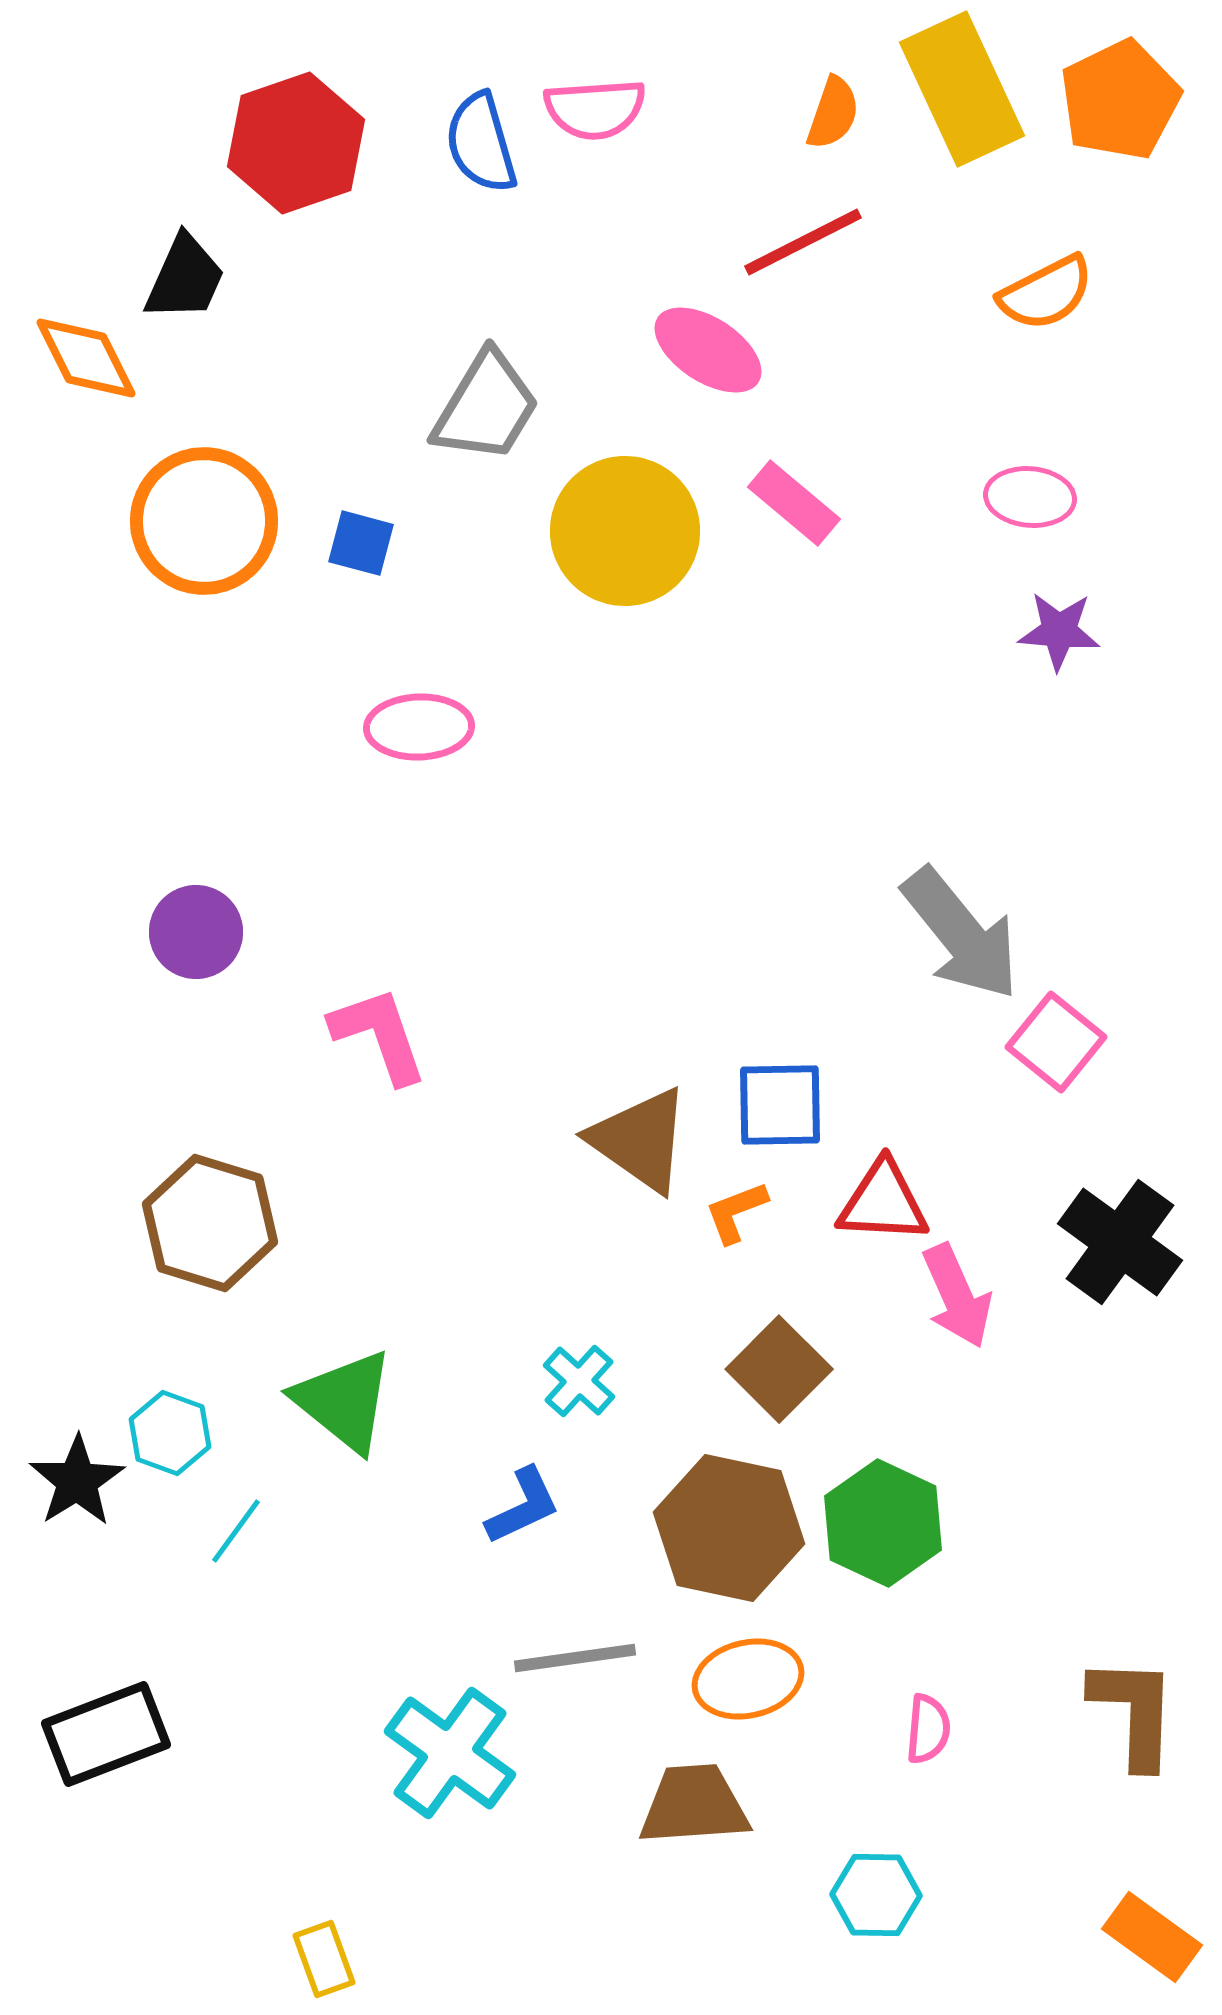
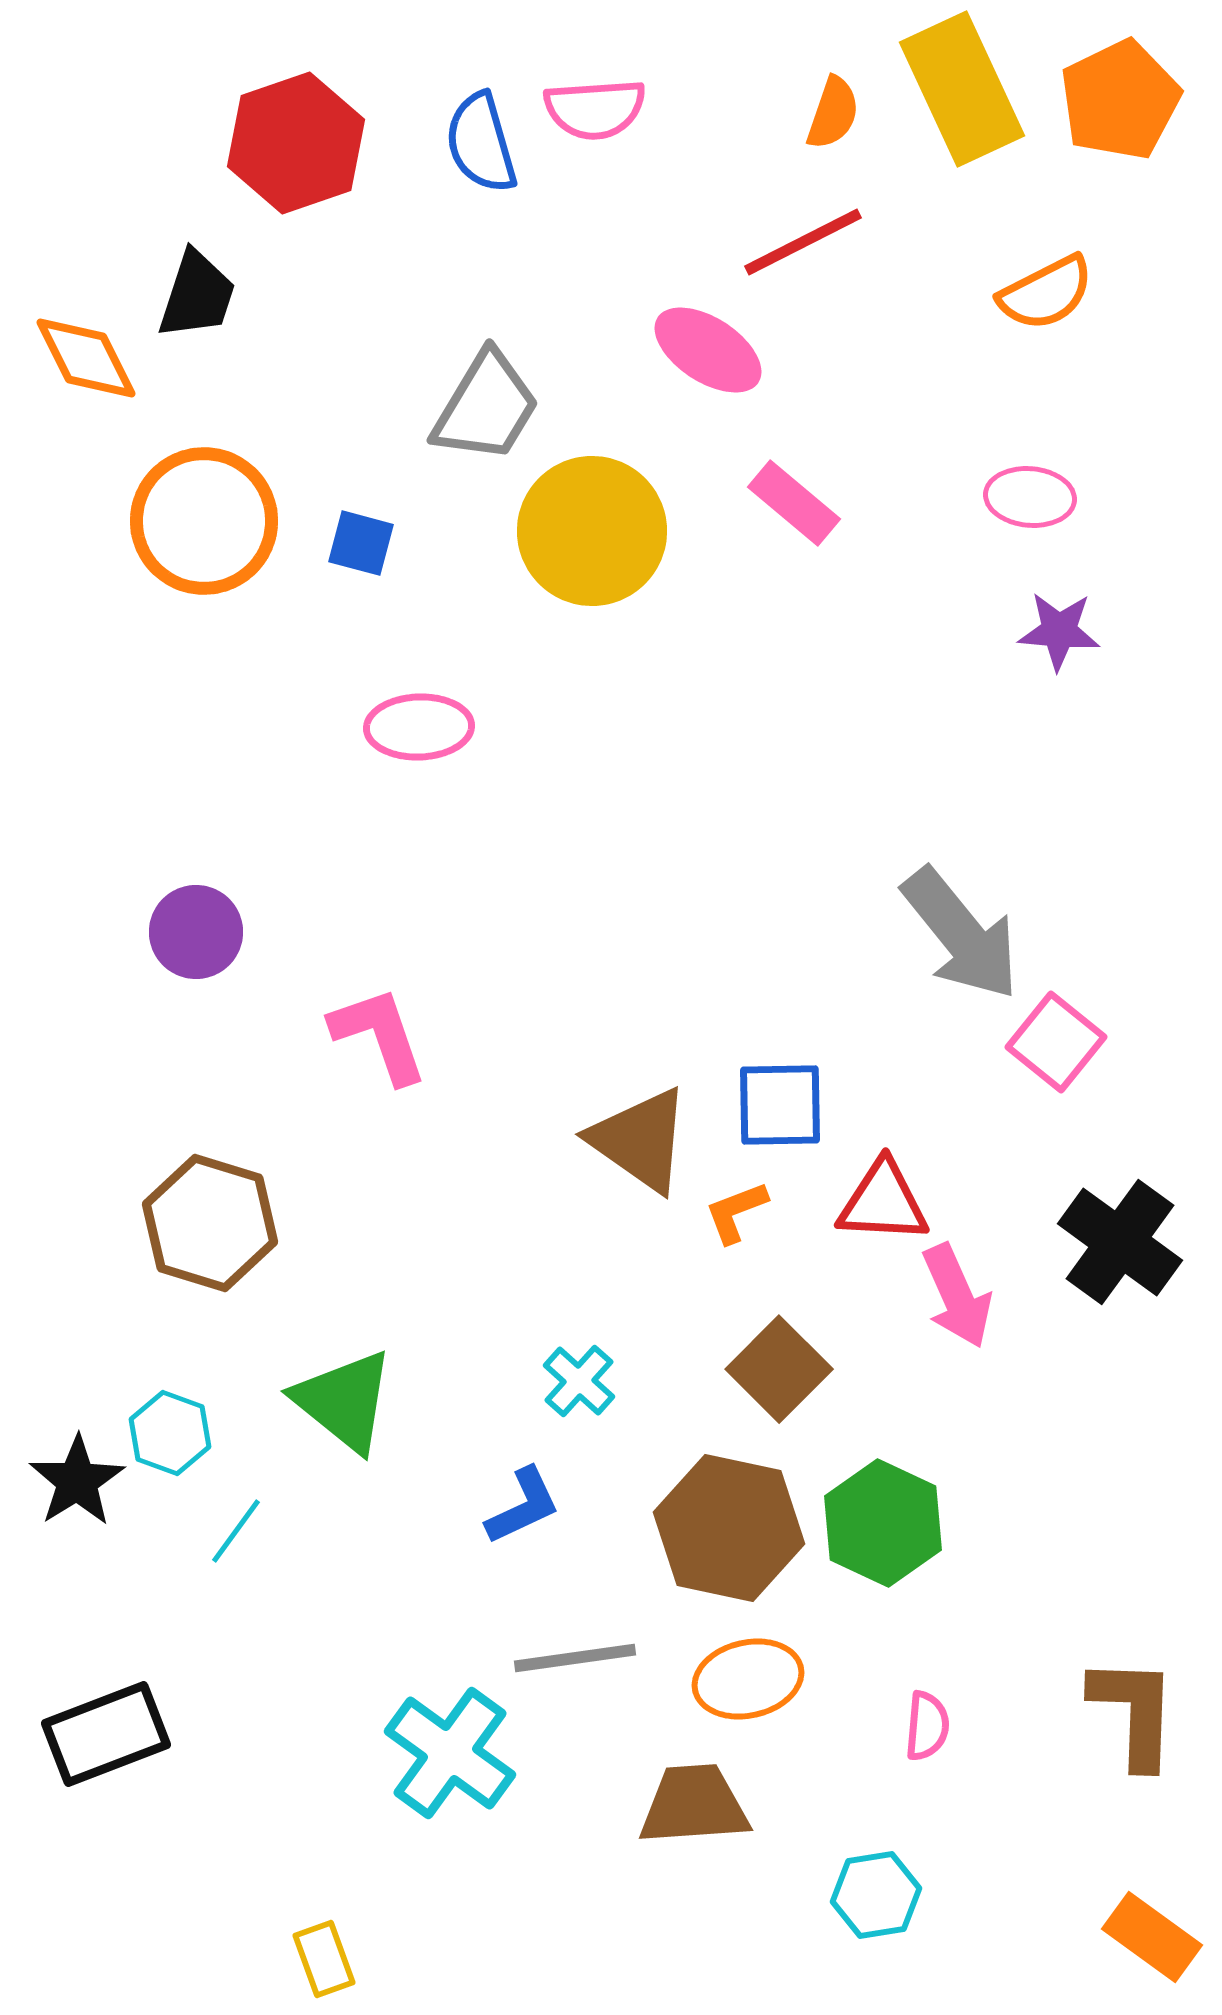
black trapezoid at (185, 278): moved 12 px right, 17 px down; rotated 6 degrees counterclockwise
yellow circle at (625, 531): moved 33 px left
pink semicircle at (928, 1729): moved 1 px left, 3 px up
cyan hexagon at (876, 1895): rotated 10 degrees counterclockwise
